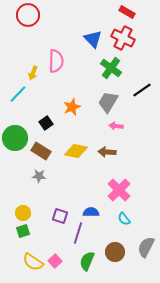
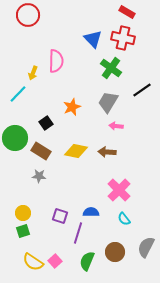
red cross: rotated 15 degrees counterclockwise
